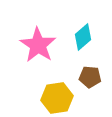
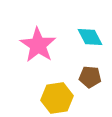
cyan diamond: moved 7 px right; rotated 76 degrees counterclockwise
